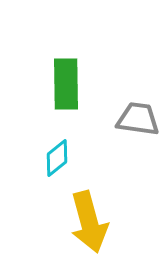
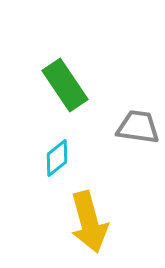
green rectangle: moved 1 px left, 1 px down; rotated 33 degrees counterclockwise
gray trapezoid: moved 8 px down
